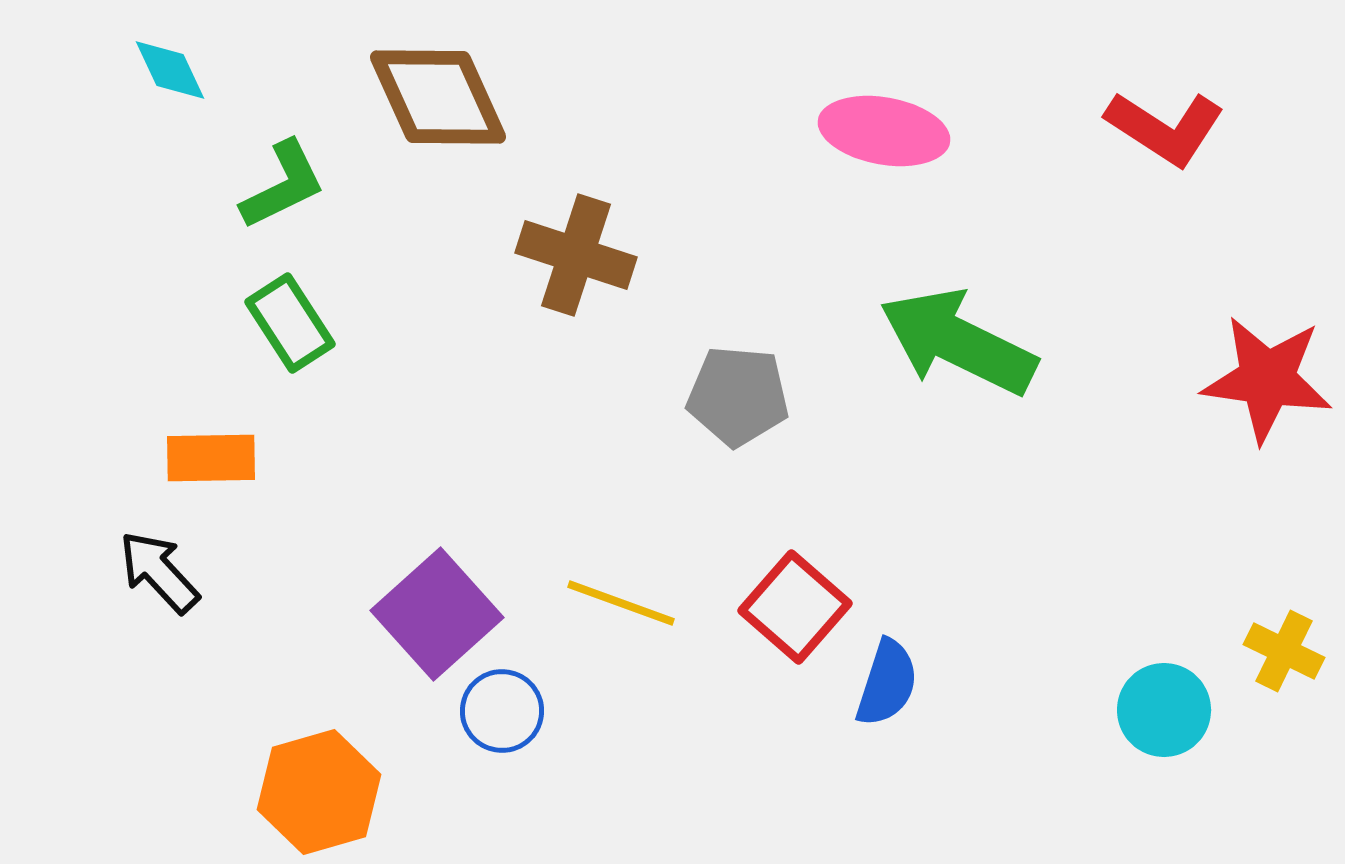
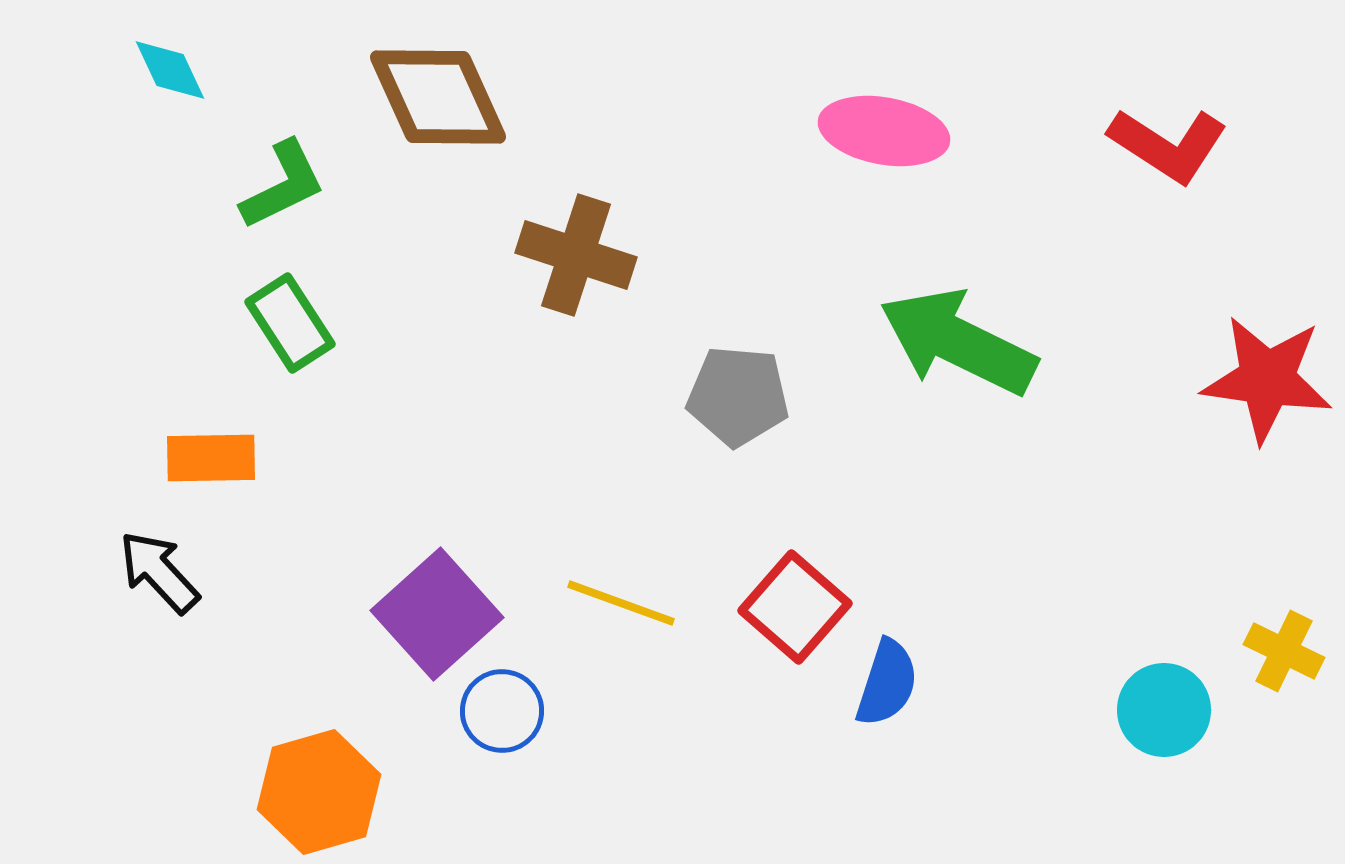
red L-shape: moved 3 px right, 17 px down
